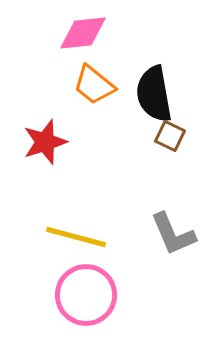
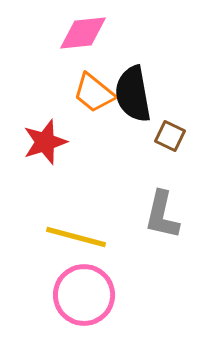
orange trapezoid: moved 8 px down
black semicircle: moved 21 px left
gray L-shape: moved 11 px left, 19 px up; rotated 36 degrees clockwise
pink circle: moved 2 px left
